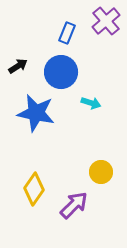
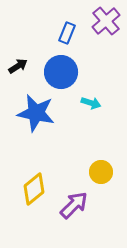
yellow diamond: rotated 16 degrees clockwise
